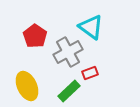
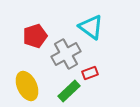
red pentagon: rotated 20 degrees clockwise
gray cross: moved 2 px left, 2 px down
